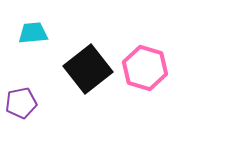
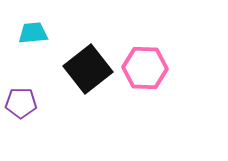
pink hexagon: rotated 15 degrees counterclockwise
purple pentagon: rotated 12 degrees clockwise
